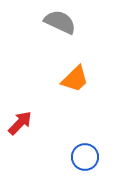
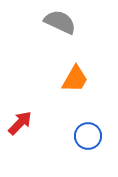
orange trapezoid: rotated 16 degrees counterclockwise
blue circle: moved 3 px right, 21 px up
